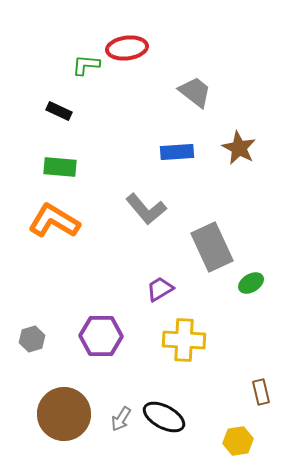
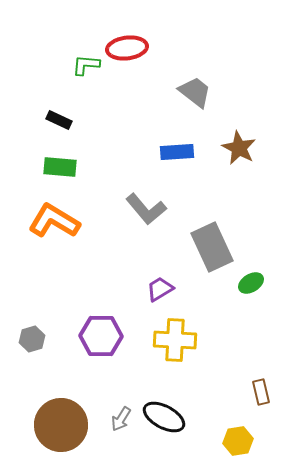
black rectangle: moved 9 px down
yellow cross: moved 9 px left
brown circle: moved 3 px left, 11 px down
